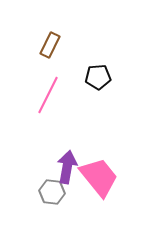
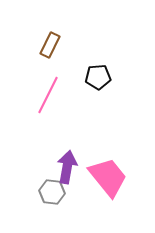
pink trapezoid: moved 9 px right
